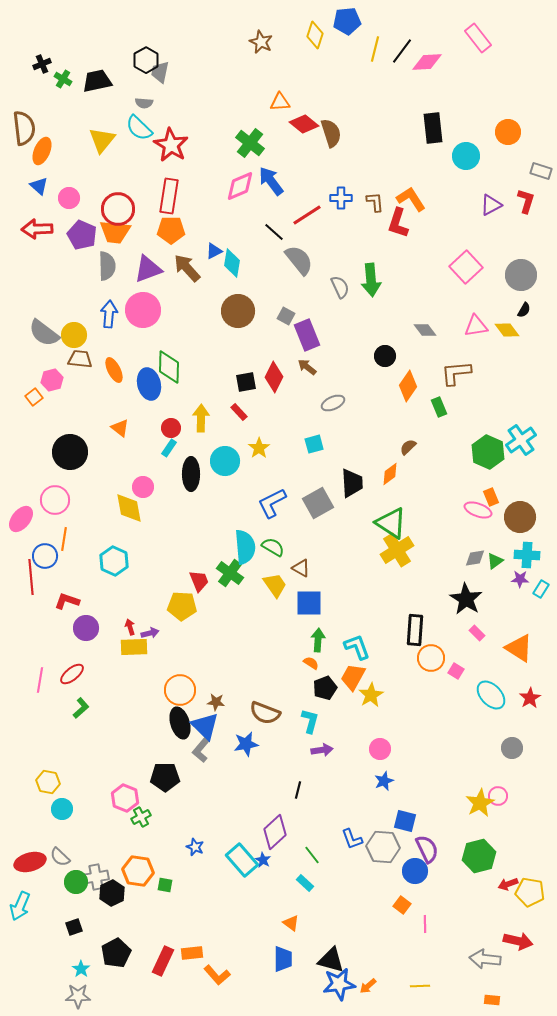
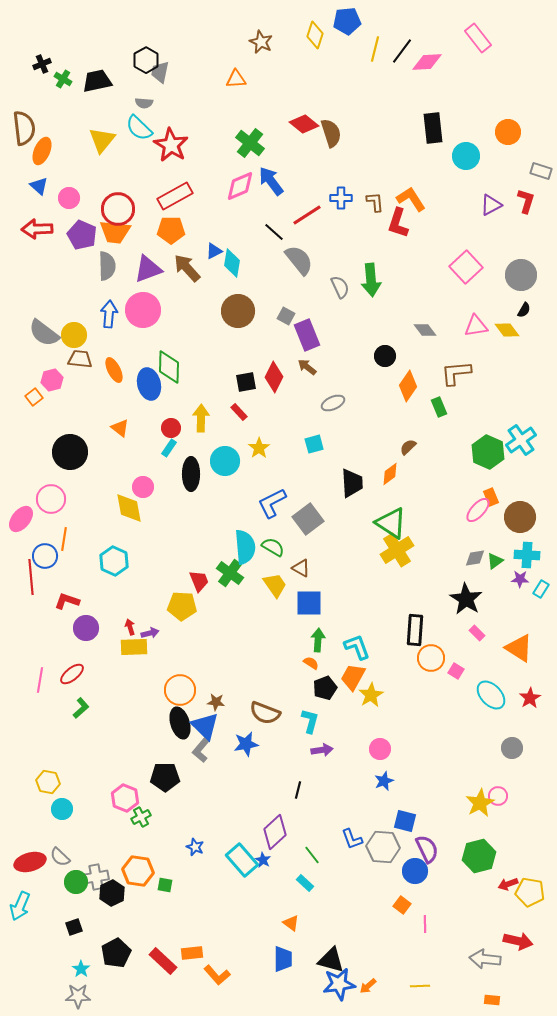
orange triangle at (280, 102): moved 44 px left, 23 px up
red rectangle at (169, 196): moved 6 px right; rotated 52 degrees clockwise
pink circle at (55, 500): moved 4 px left, 1 px up
gray square at (318, 503): moved 10 px left, 16 px down; rotated 8 degrees counterclockwise
pink ellipse at (478, 510): rotated 68 degrees counterclockwise
red rectangle at (163, 961): rotated 72 degrees counterclockwise
